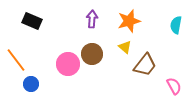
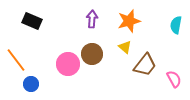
pink semicircle: moved 7 px up
